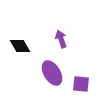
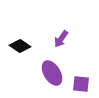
purple arrow: rotated 126 degrees counterclockwise
black diamond: rotated 25 degrees counterclockwise
